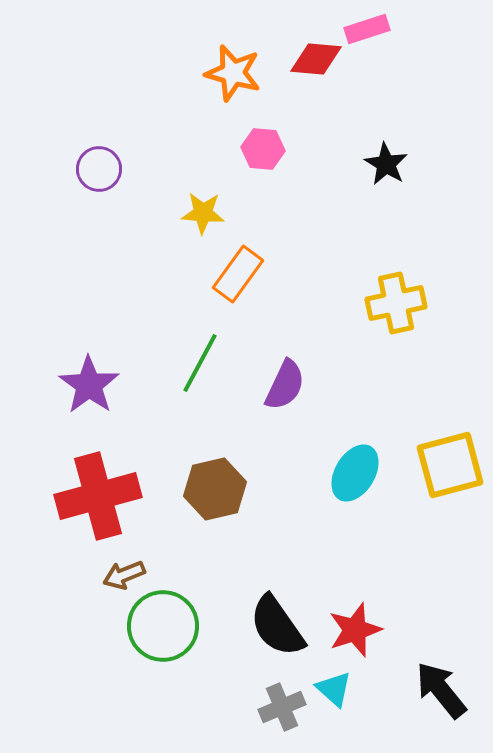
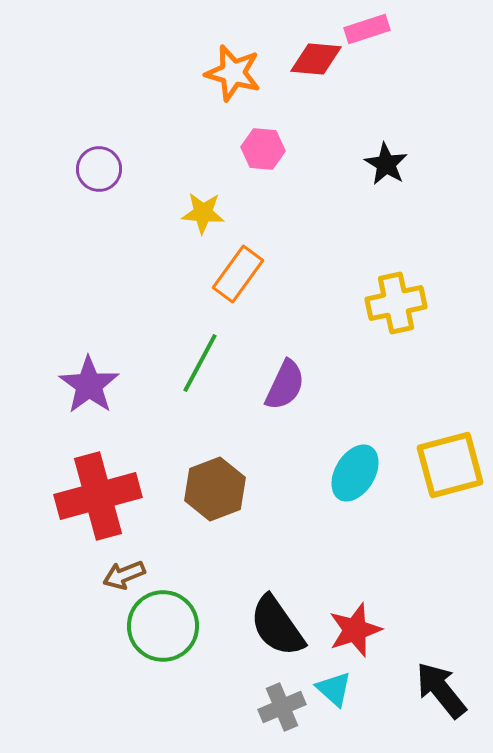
brown hexagon: rotated 8 degrees counterclockwise
